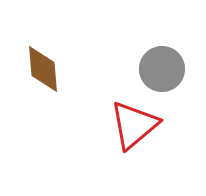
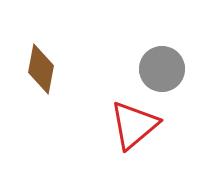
brown diamond: moved 2 px left; rotated 15 degrees clockwise
